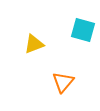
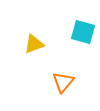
cyan square: moved 2 px down
